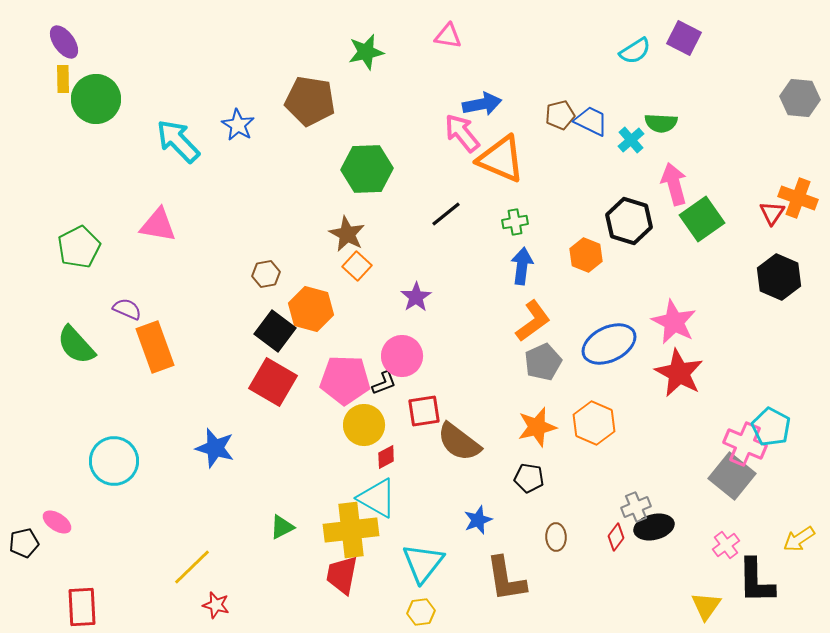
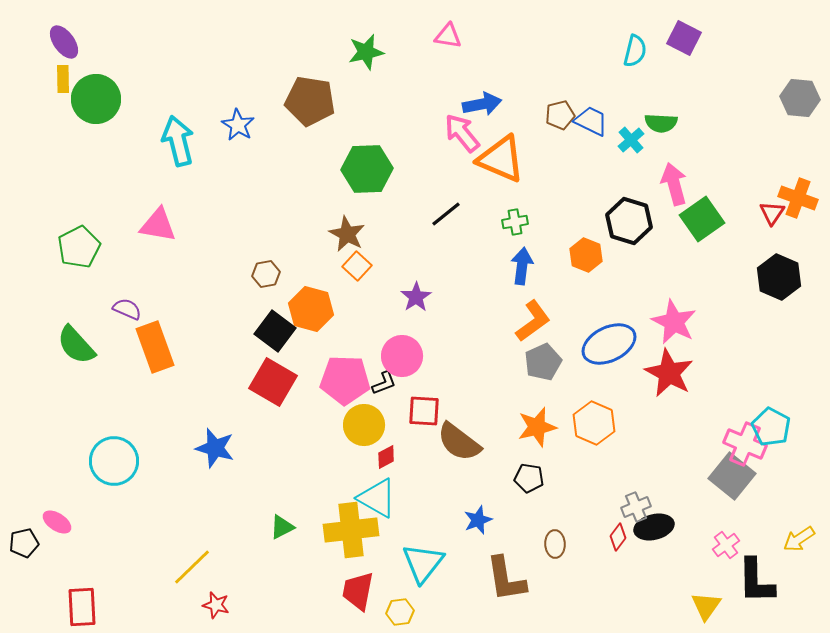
cyan semicircle at (635, 51): rotated 44 degrees counterclockwise
cyan arrow at (178, 141): rotated 30 degrees clockwise
red star at (679, 373): moved 10 px left
red square at (424, 411): rotated 12 degrees clockwise
brown ellipse at (556, 537): moved 1 px left, 7 px down
red diamond at (616, 537): moved 2 px right
red trapezoid at (342, 575): moved 16 px right, 16 px down
yellow hexagon at (421, 612): moved 21 px left
